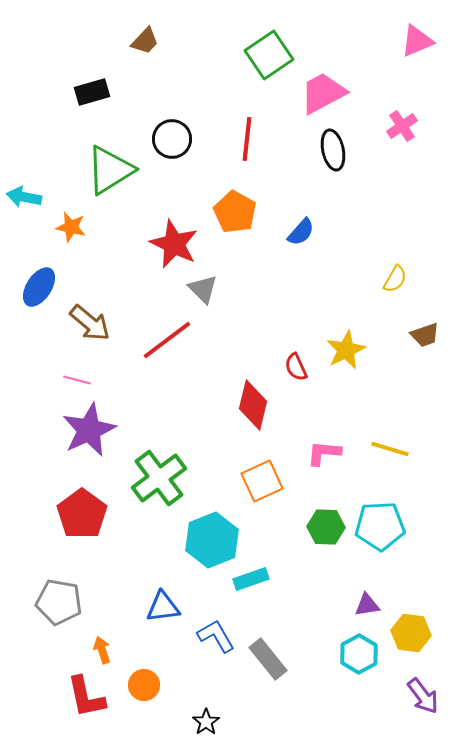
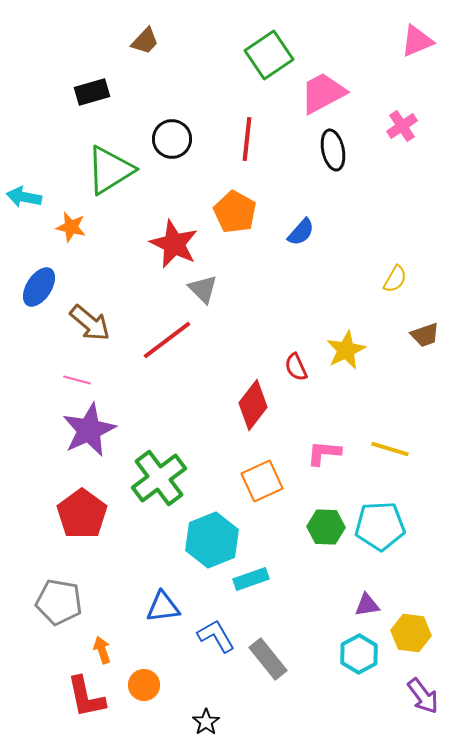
red diamond at (253, 405): rotated 24 degrees clockwise
